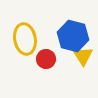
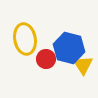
blue hexagon: moved 4 px left, 12 px down
yellow triangle: moved 9 px down
